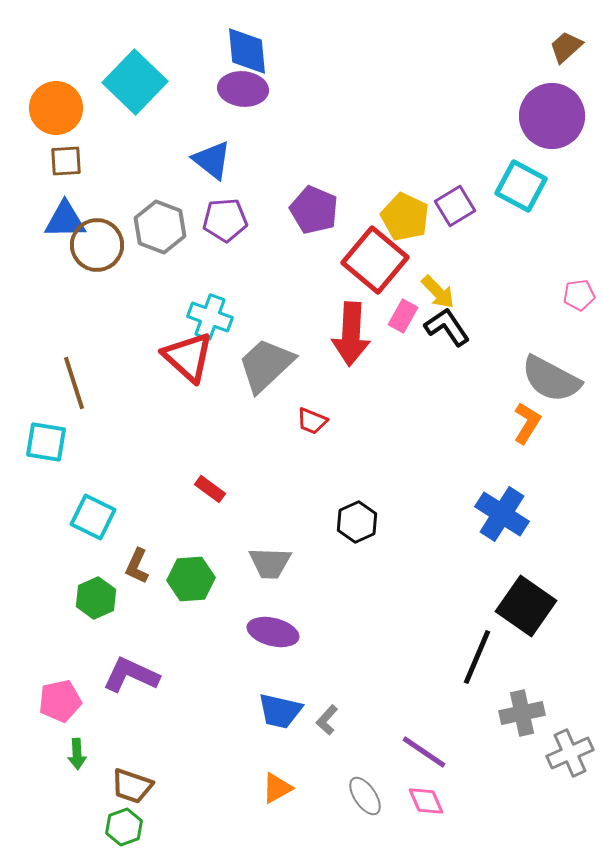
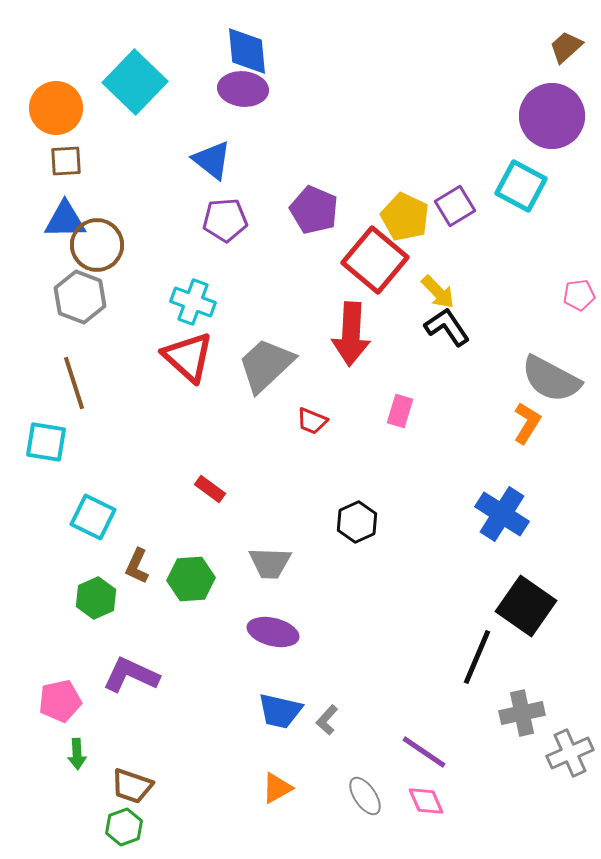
gray hexagon at (160, 227): moved 80 px left, 70 px down
pink rectangle at (403, 316): moved 3 px left, 95 px down; rotated 12 degrees counterclockwise
cyan cross at (210, 317): moved 17 px left, 15 px up
